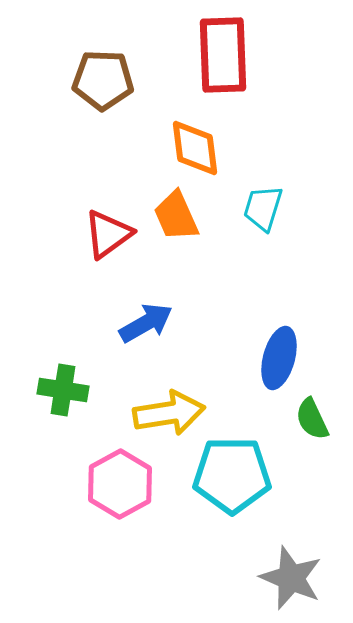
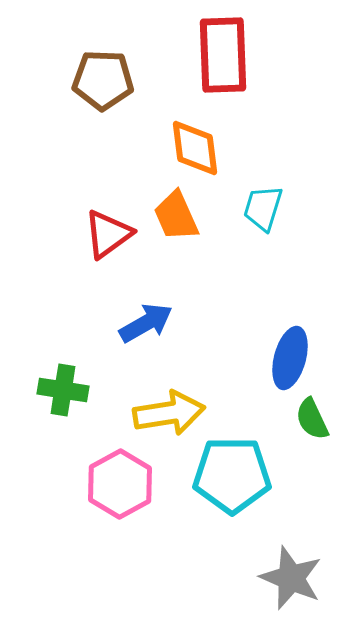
blue ellipse: moved 11 px right
